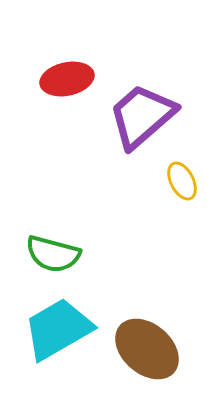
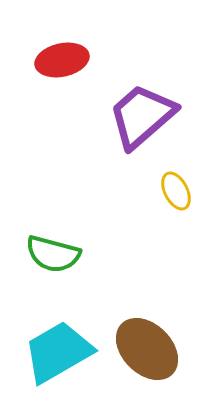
red ellipse: moved 5 px left, 19 px up
yellow ellipse: moved 6 px left, 10 px down
cyan trapezoid: moved 23 px down
brown ellipse: rotated 4 degrees clockwise
